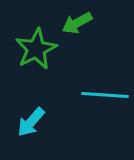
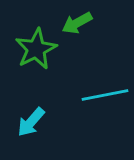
cyan line: rotated 15 degrees counterclockwise
